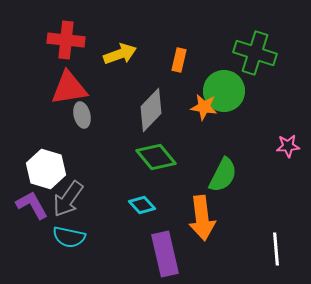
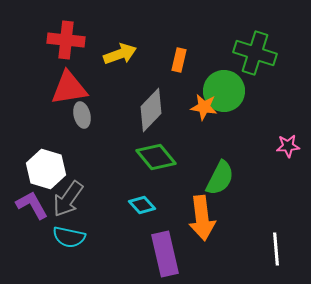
green semicircle: moved 3 px left, 3 px down
